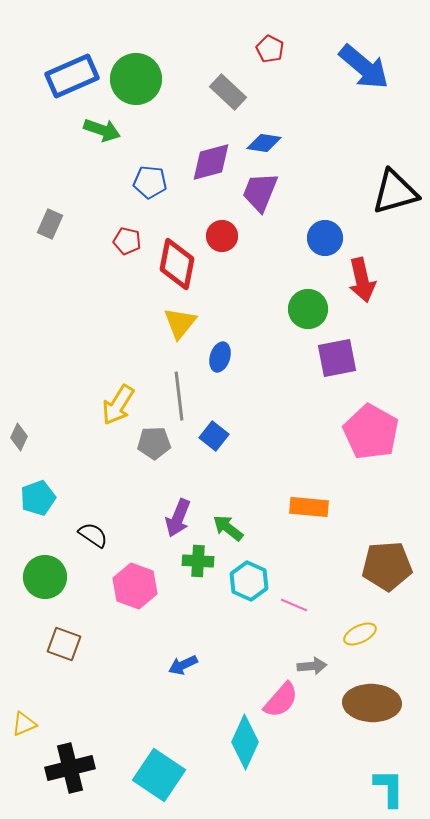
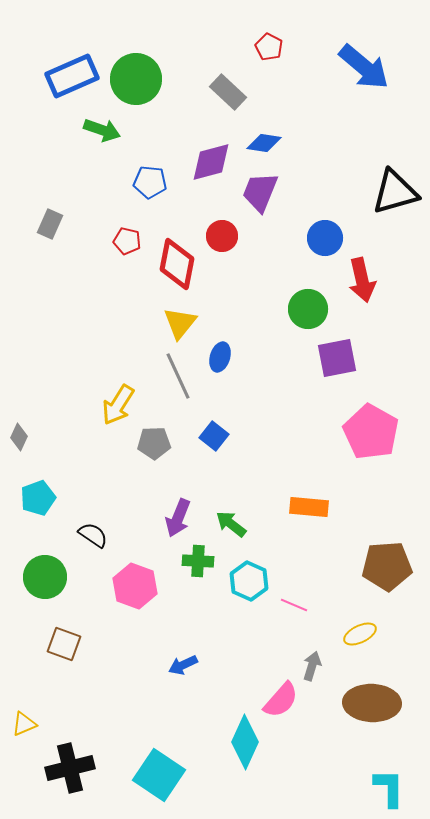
red pentagon at (270, 49): moved 1 px left, 2 px up
gray line at (179, 396): moved 1 px left, 20 px up; rotated 18 degrees counterclockwise
green arrow at (228, 528): moved 3 px right, 4 px up
gray arrow at (312, 666): rotated 68 degrees counterclockwise
